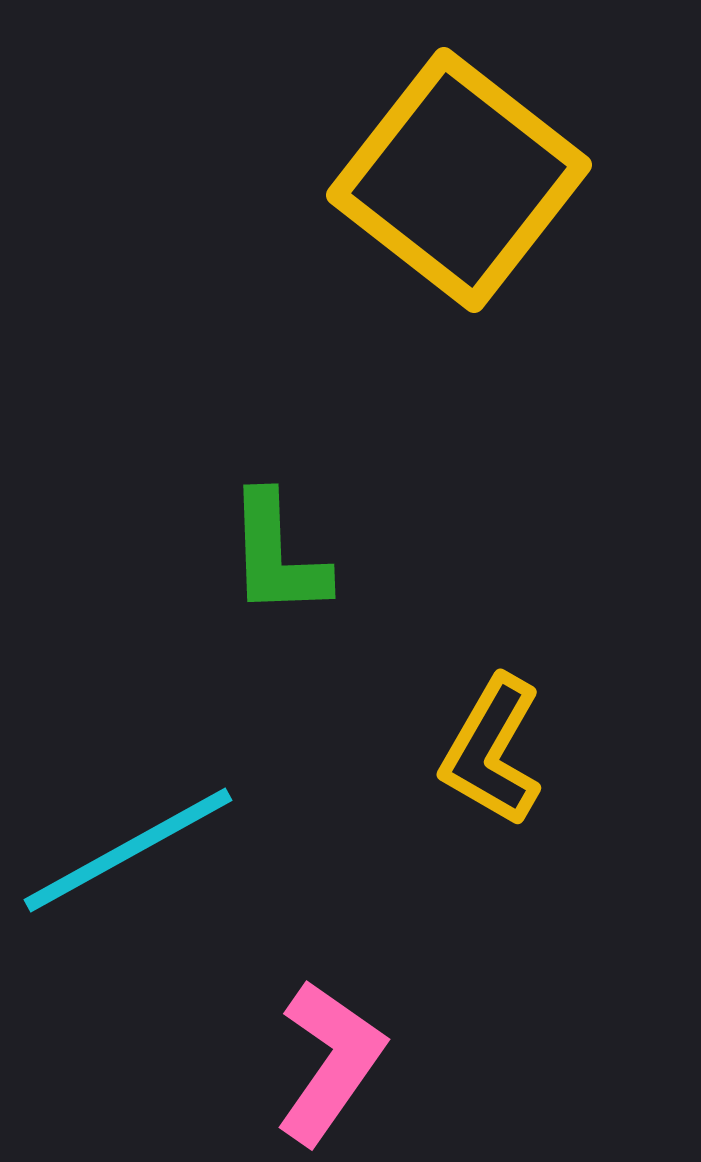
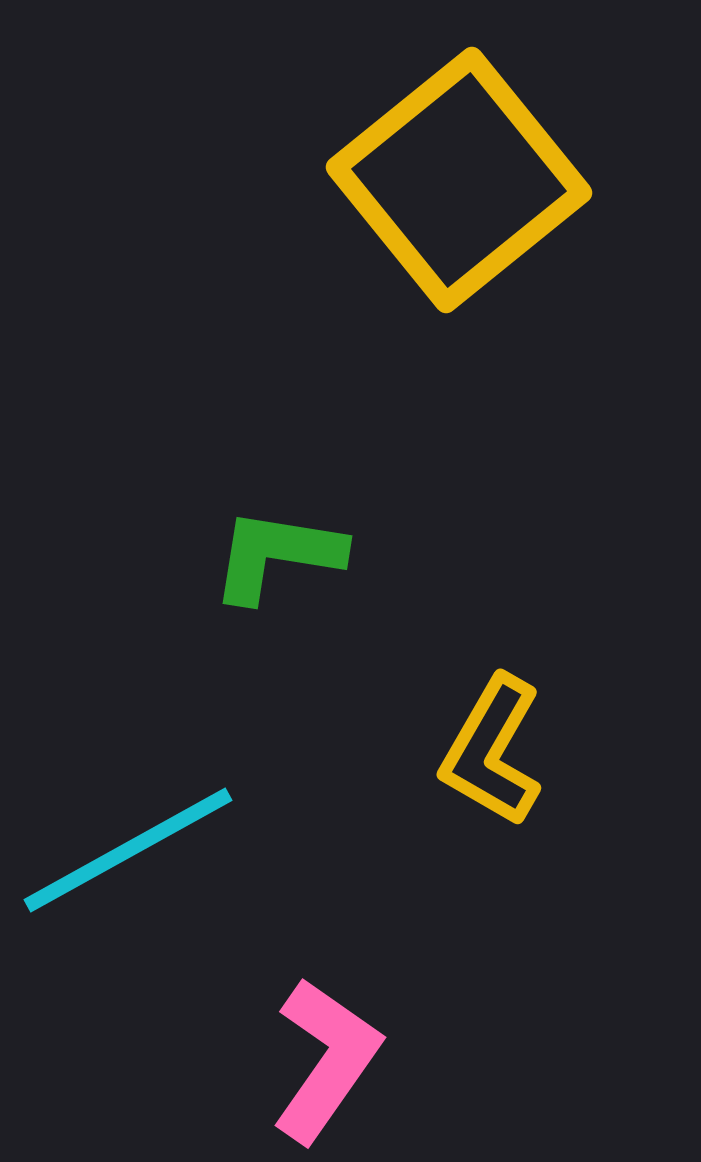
yellow square: rotated 13 degrees clockwise
green L-shape: rotated 101 degrees clockwise
pink L-shape: moved 4 px left, 2 px up
